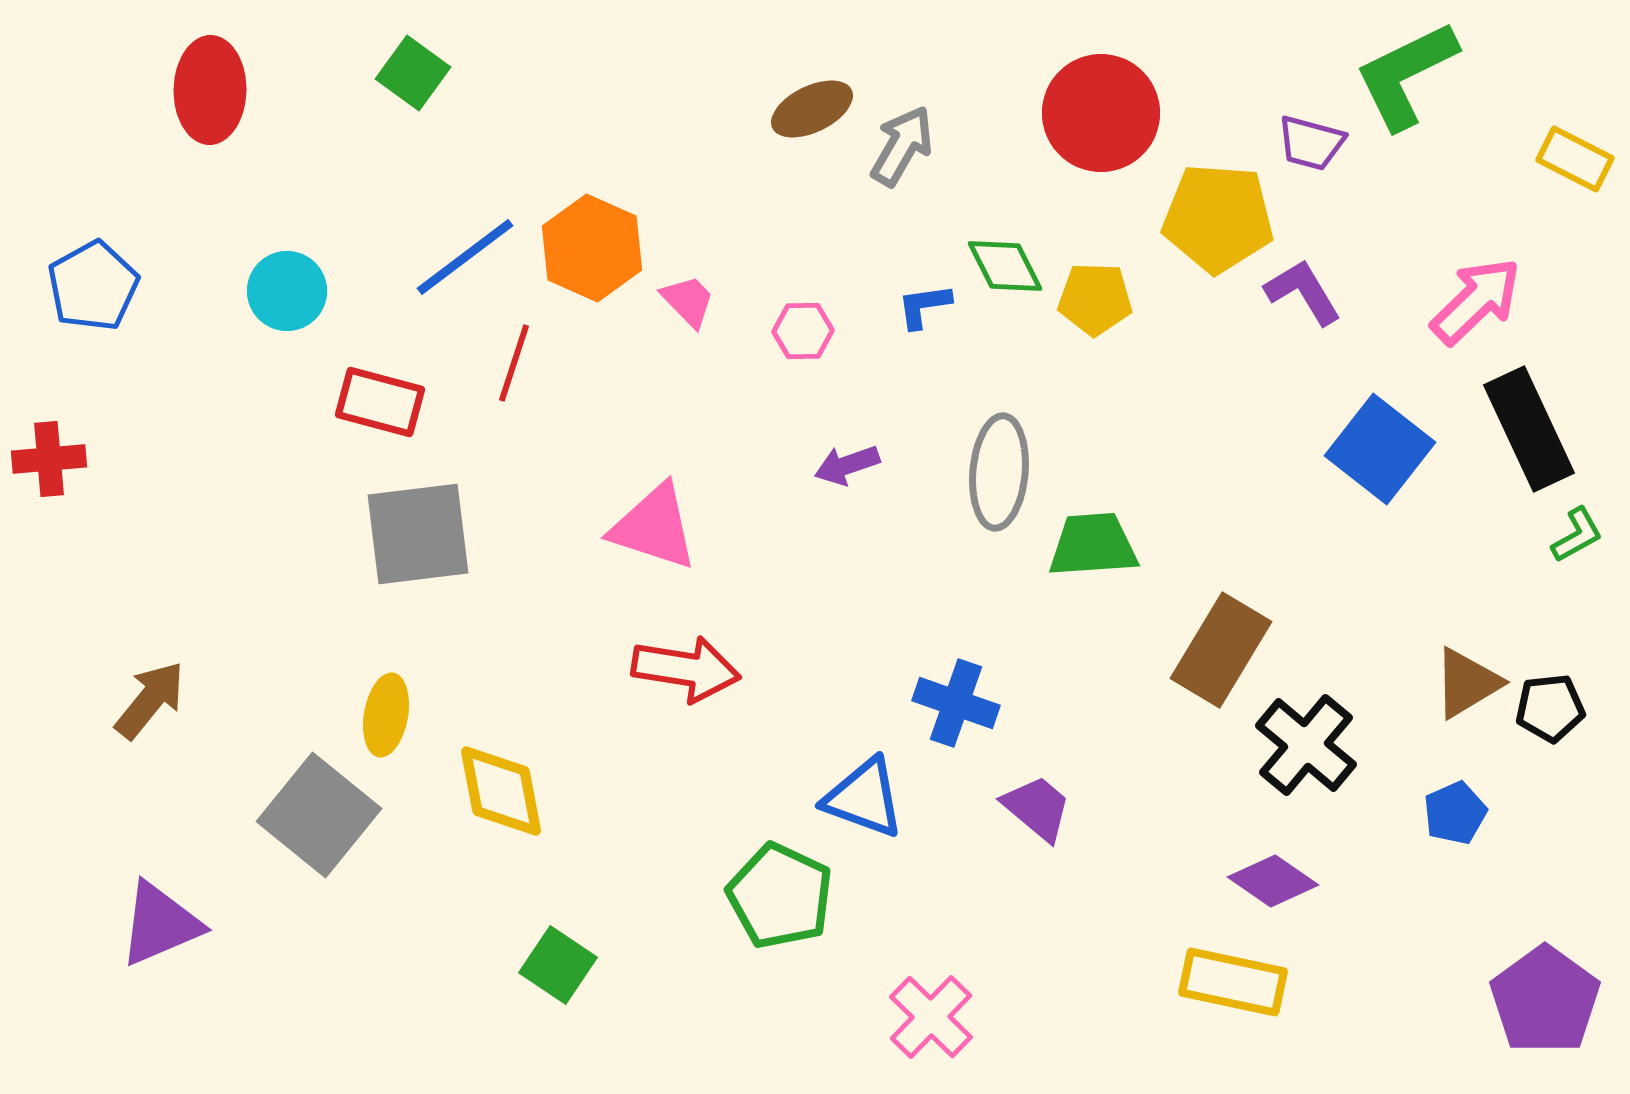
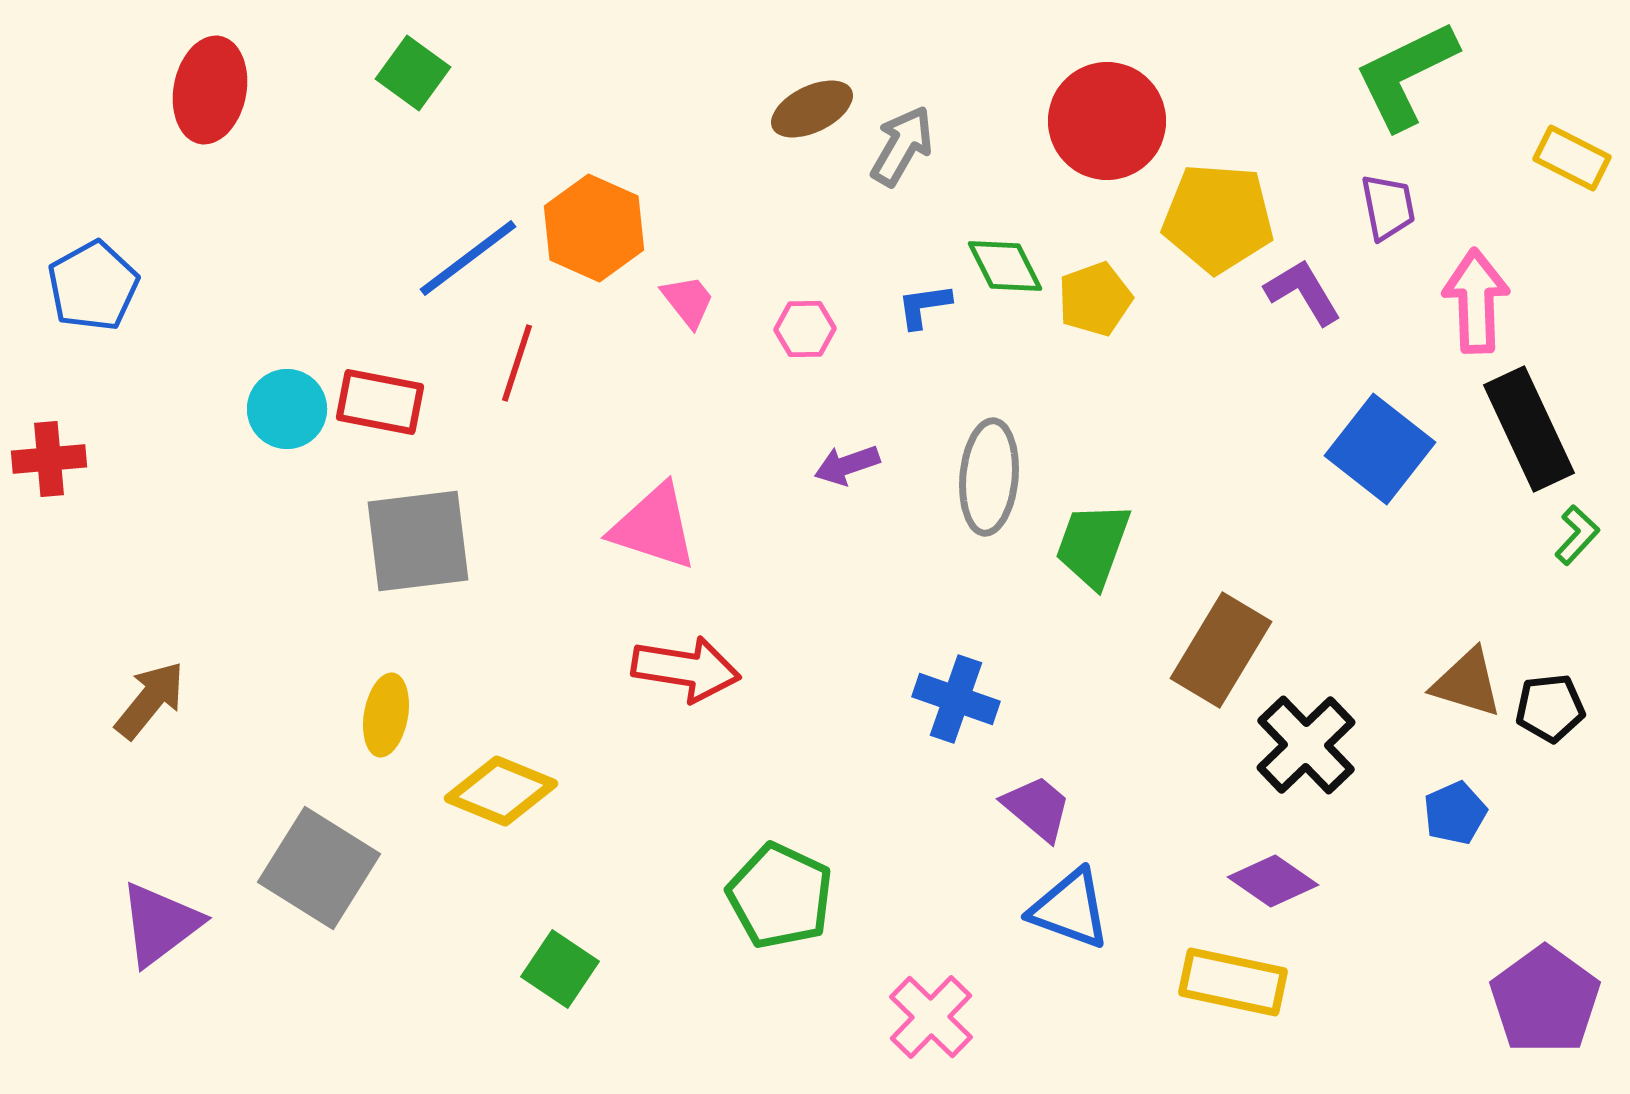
red ellipse at (210, 90): rotated 10 degrees clockwise
red circle at (1101, 113): moved 6 px right, 8 px down
purple trapezoid at (1311, 143): moved 77 px right, 64 px down; rotated 116 degrees counterclockwise
yellow rectangle at (1575, 159): moved 3 px left, 1 px up
orange hexagon at (592, 248): moved 2 px right, 20 px up
blue line at (465, 257): moved 3 px right, 1 px down
cyan circle at (287, 291): moved 118 px down
yellow pentagon at (1095, 299): rotated 22 degrees counterclockwise
pink trapezoid at (688, 301): rotated 6 degrees clockwise
pink arrow at (1476, 301): rotated 48 degrees counterclockwise
pink hexagon at (803, 331): moved 2 px right, 2 px up
red line at (514, 363): moved 3 px right
red rectangle at (380, 402): rotated 4 degrees counterclockwise
gray ellipse at (999, 472): moved 10 px left, 5 px down
gray square at (418, 534): moved 7 px down
green L-shape at (1577, 535): rotated 18 degrees counterclockwise
green trapezoid at (1093, 545): rotated 66 degrees counterclockwise
brown triangle at (1467, 683): rotated 48 degrees clockwise
blue cross at (956, 703): moved 4 px up
black cross at (1306, 745): rotated 6 degrees clockwise
yellow diamond at (501, 791): rotated 57 degrees counterclockwise
blue triangle at (864, 798): moved 206 px right, 111 px down
gray square at (319, 815): moved 53 px down; rotated 7 degrees counterclockwise
purple triangle at (160, 924): rotated 14 degrees counterclockwise
green square at (558, 965): moved 2 px right, 4 px down
